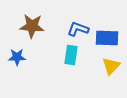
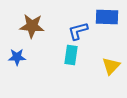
blue L-shape: moved 2 px down; rotated 35 degrees counterclockwise
blue rectangle: moved 21 px up
